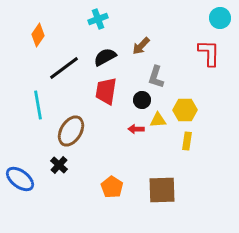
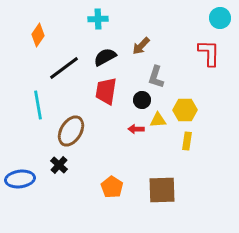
cyan cross: rotated 18 degrees clockwise
blue ellipse: rotated 44 degrees counterclockwise
